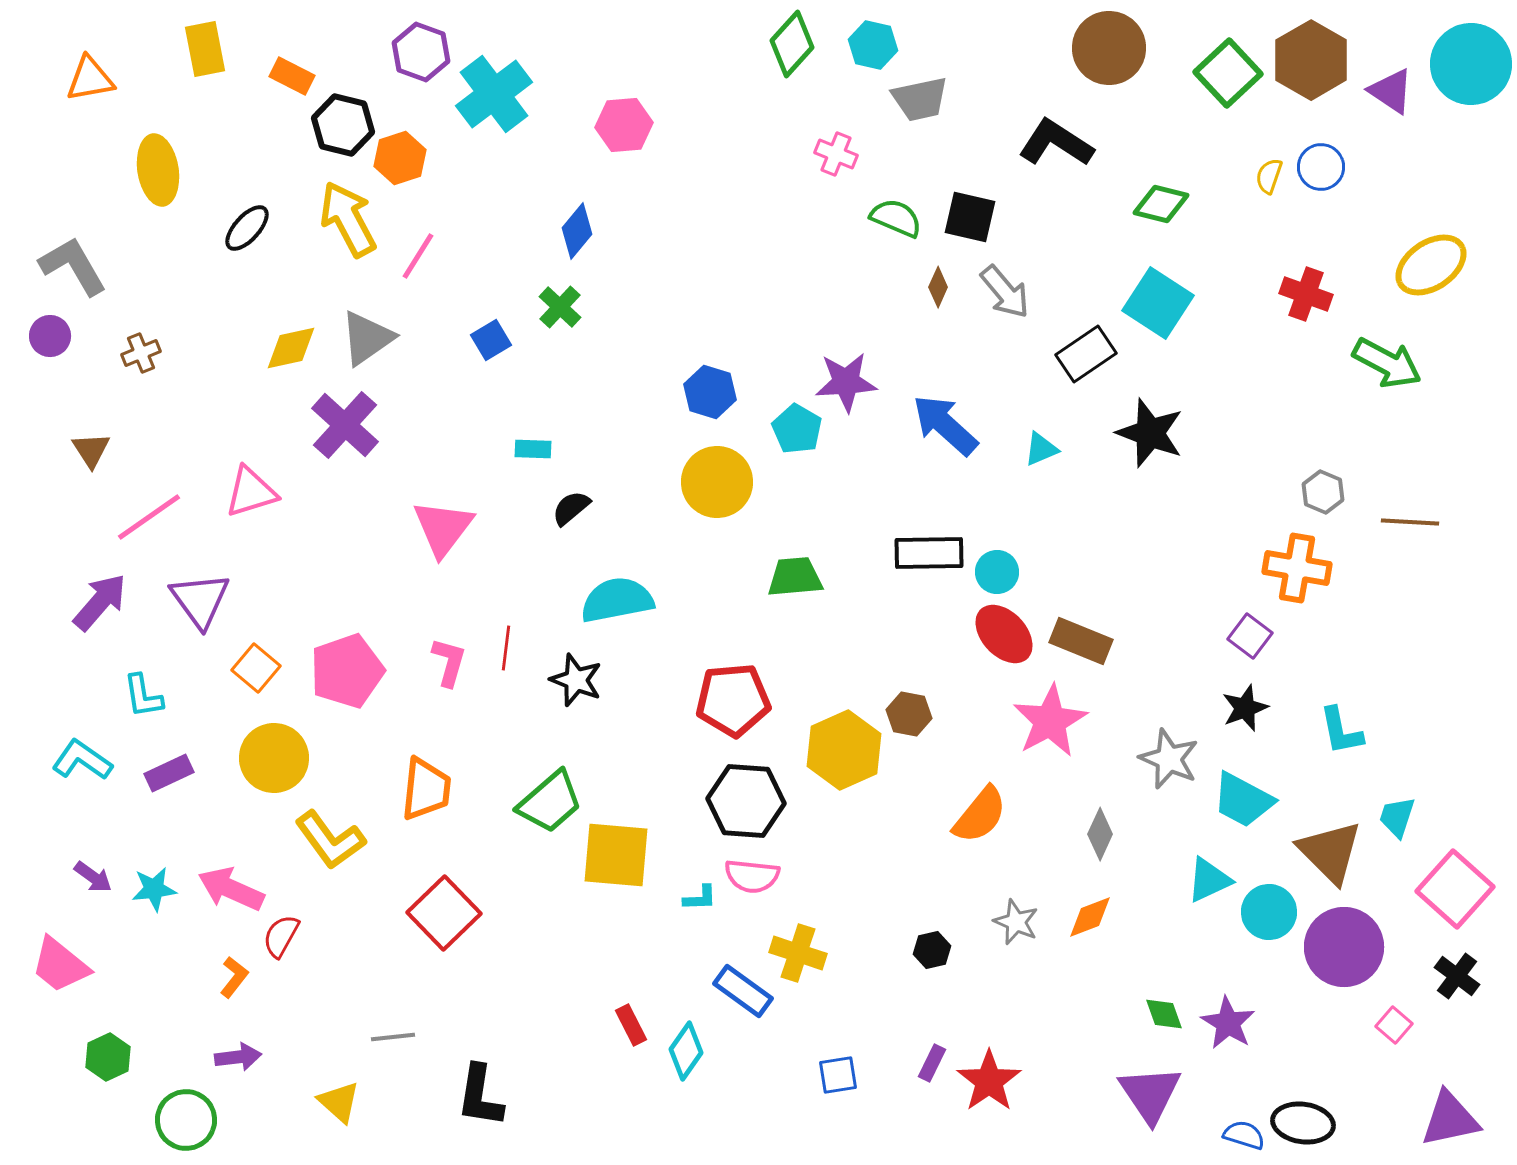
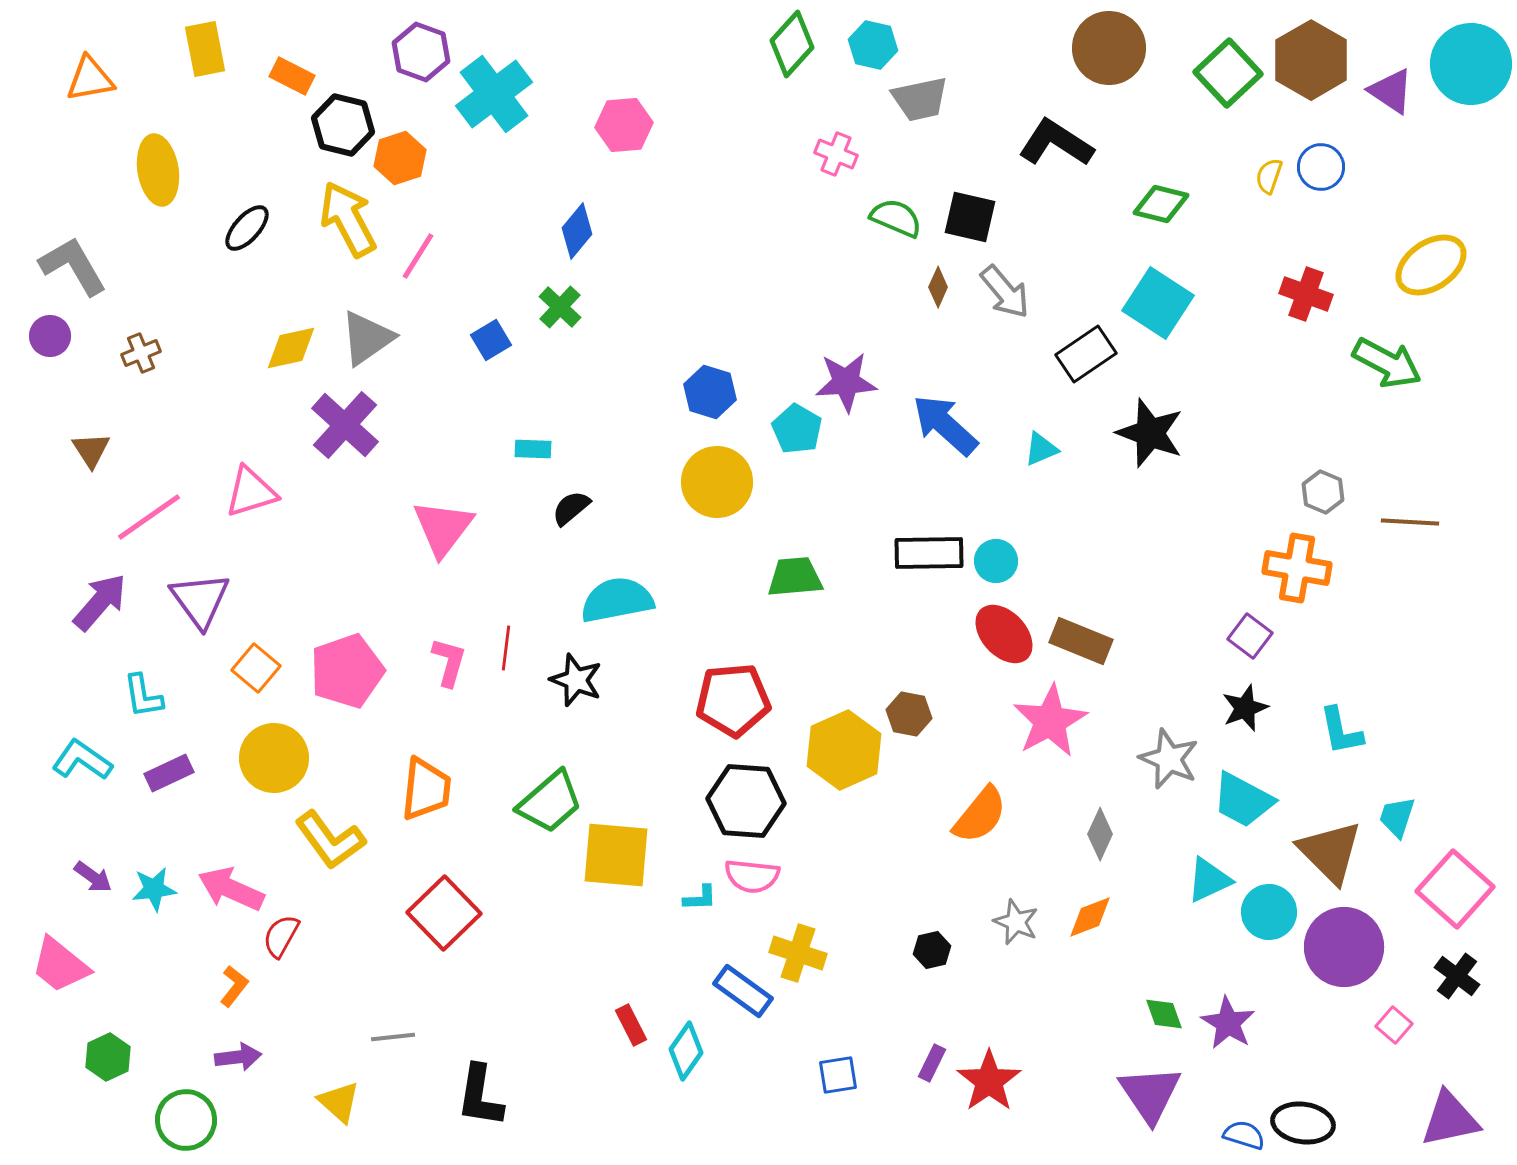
cyan circle at (997, 572): moved 1 px left, 11 px up
orange L-shape at (234, 977): moved 9 px down
